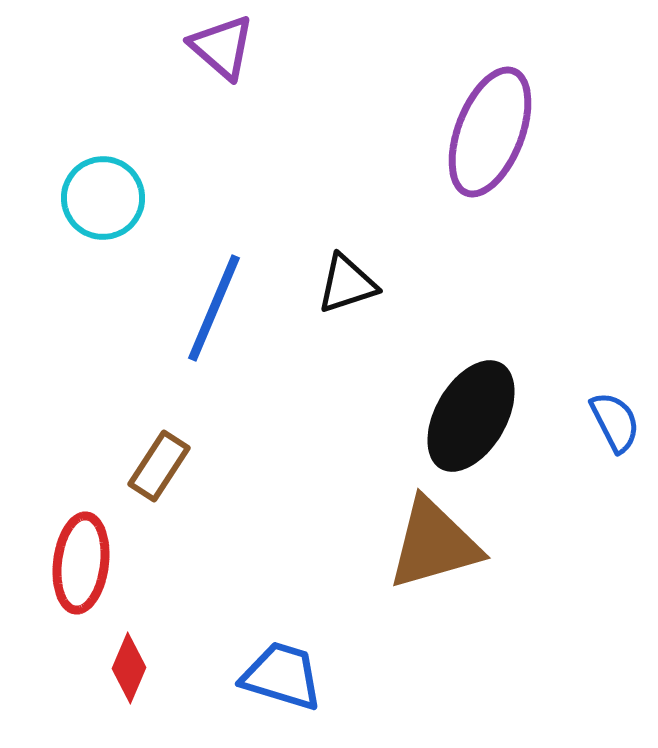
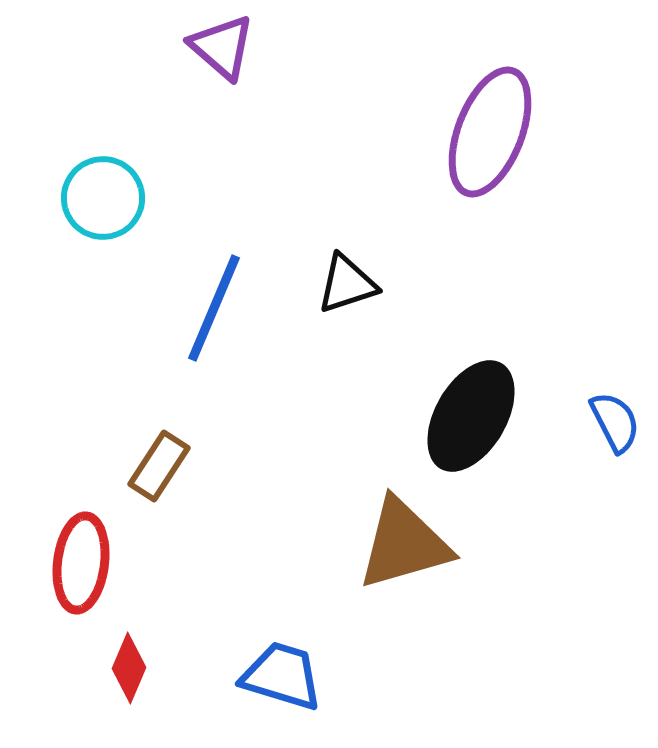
brown triangle: moved 30 px left
